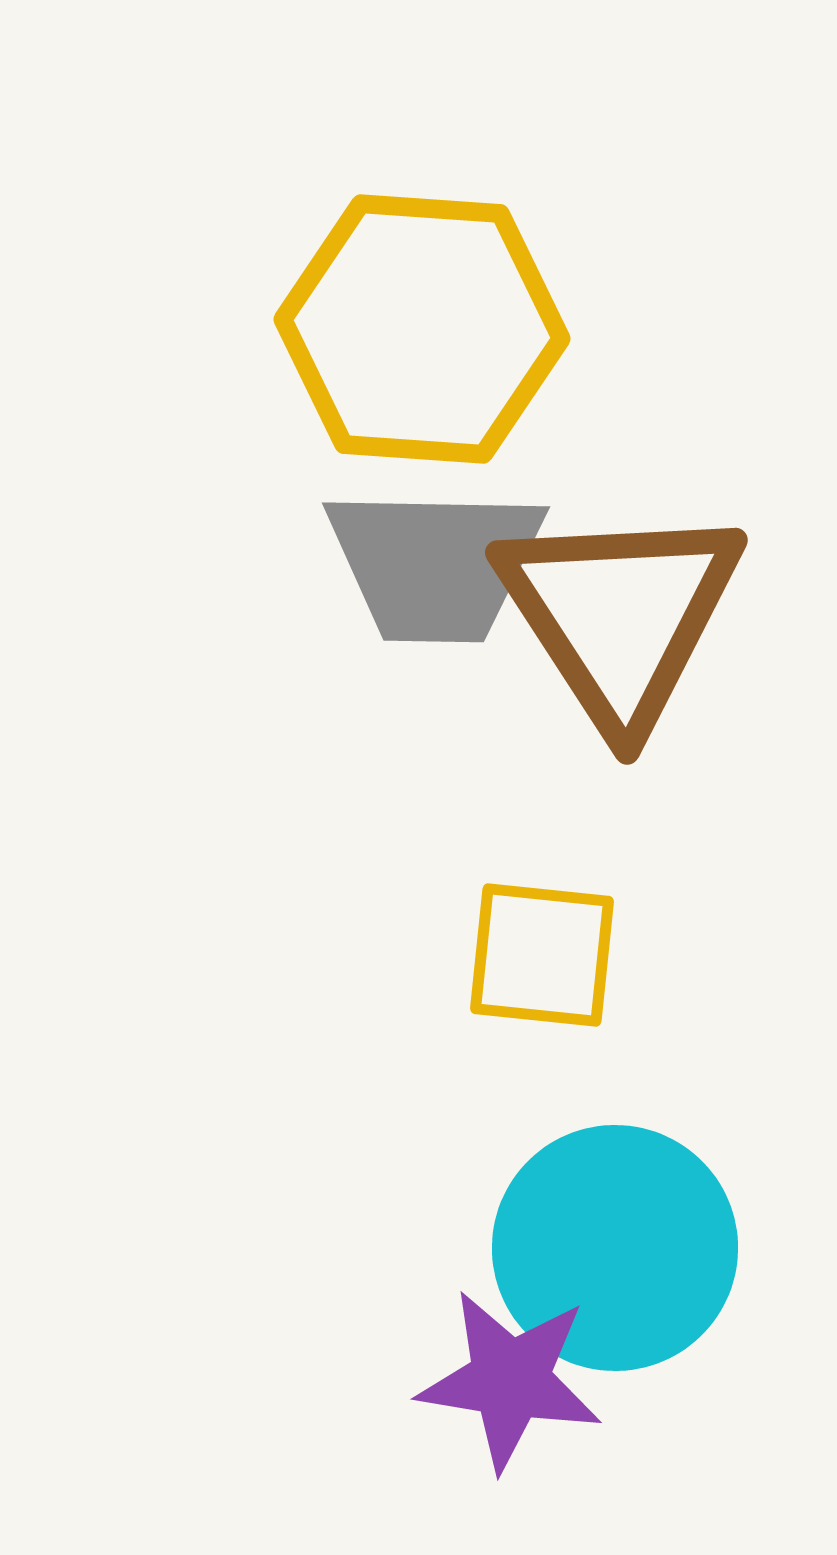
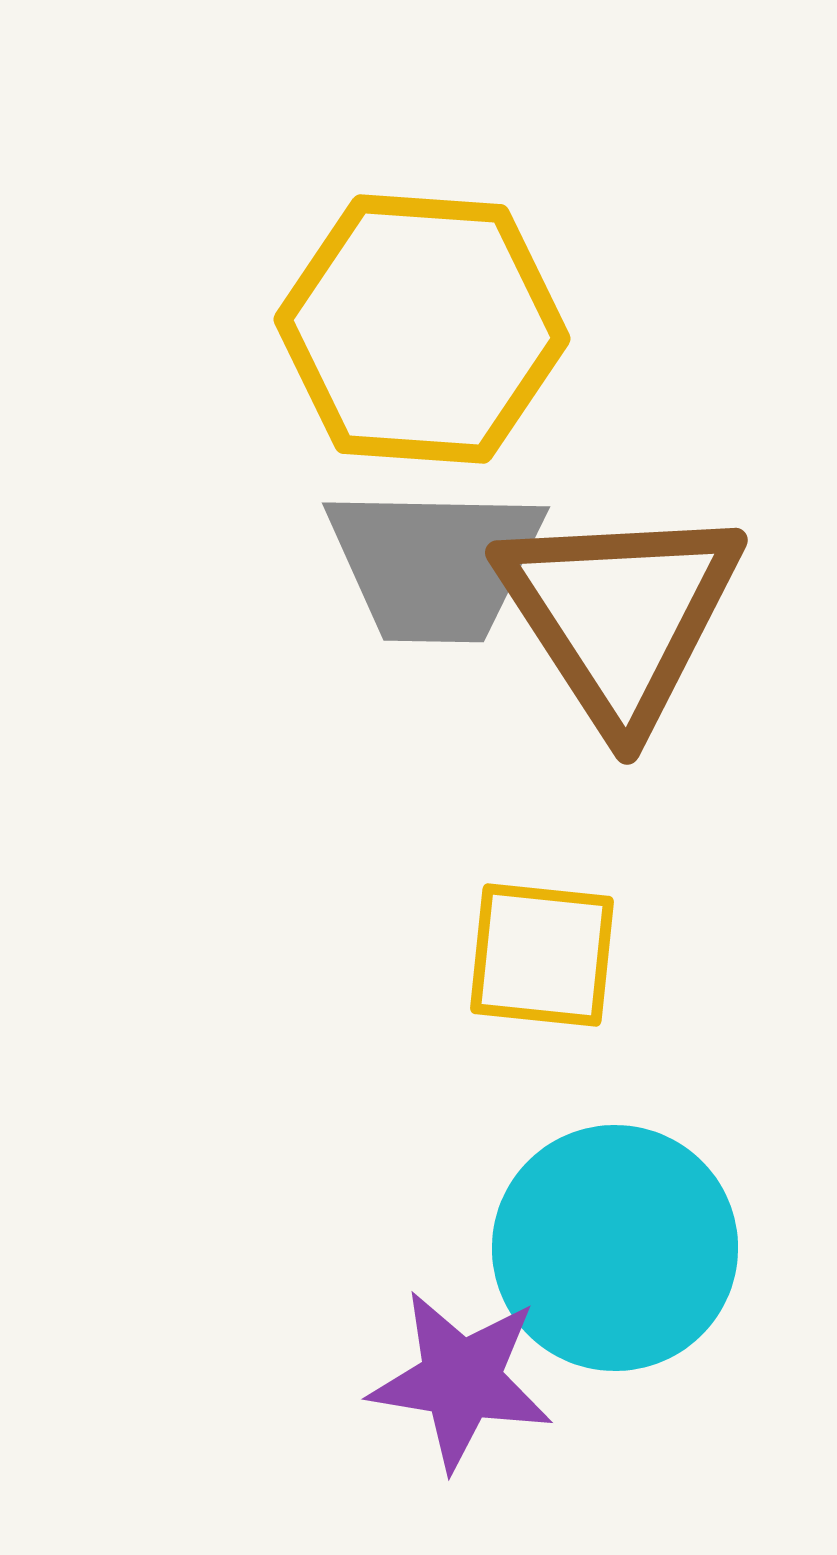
purple star: moved 49 px left
